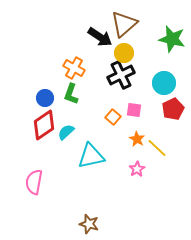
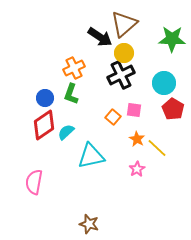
green star: rotated 12 degrees counterclockwise
orange cross: rotated 35 degrees clockwise
red pentagon: rotated 15 degrees counterclockwise
